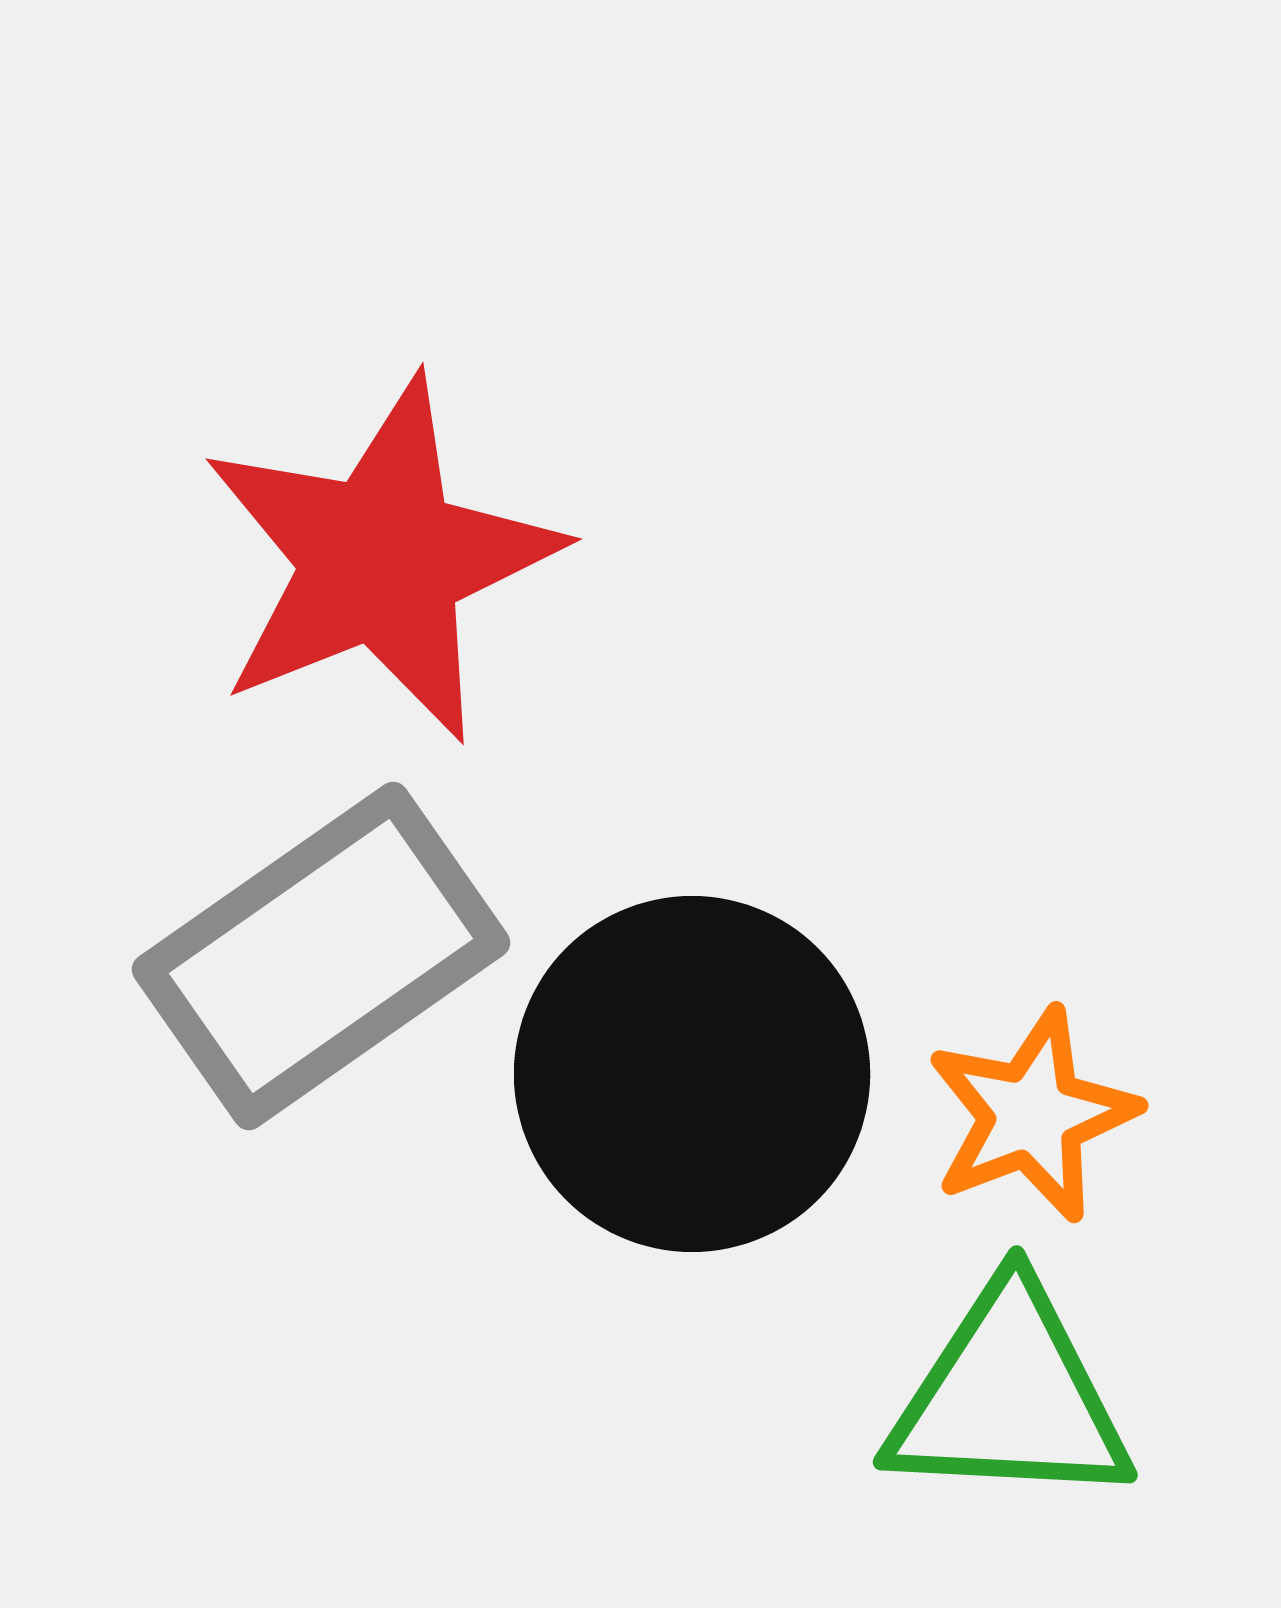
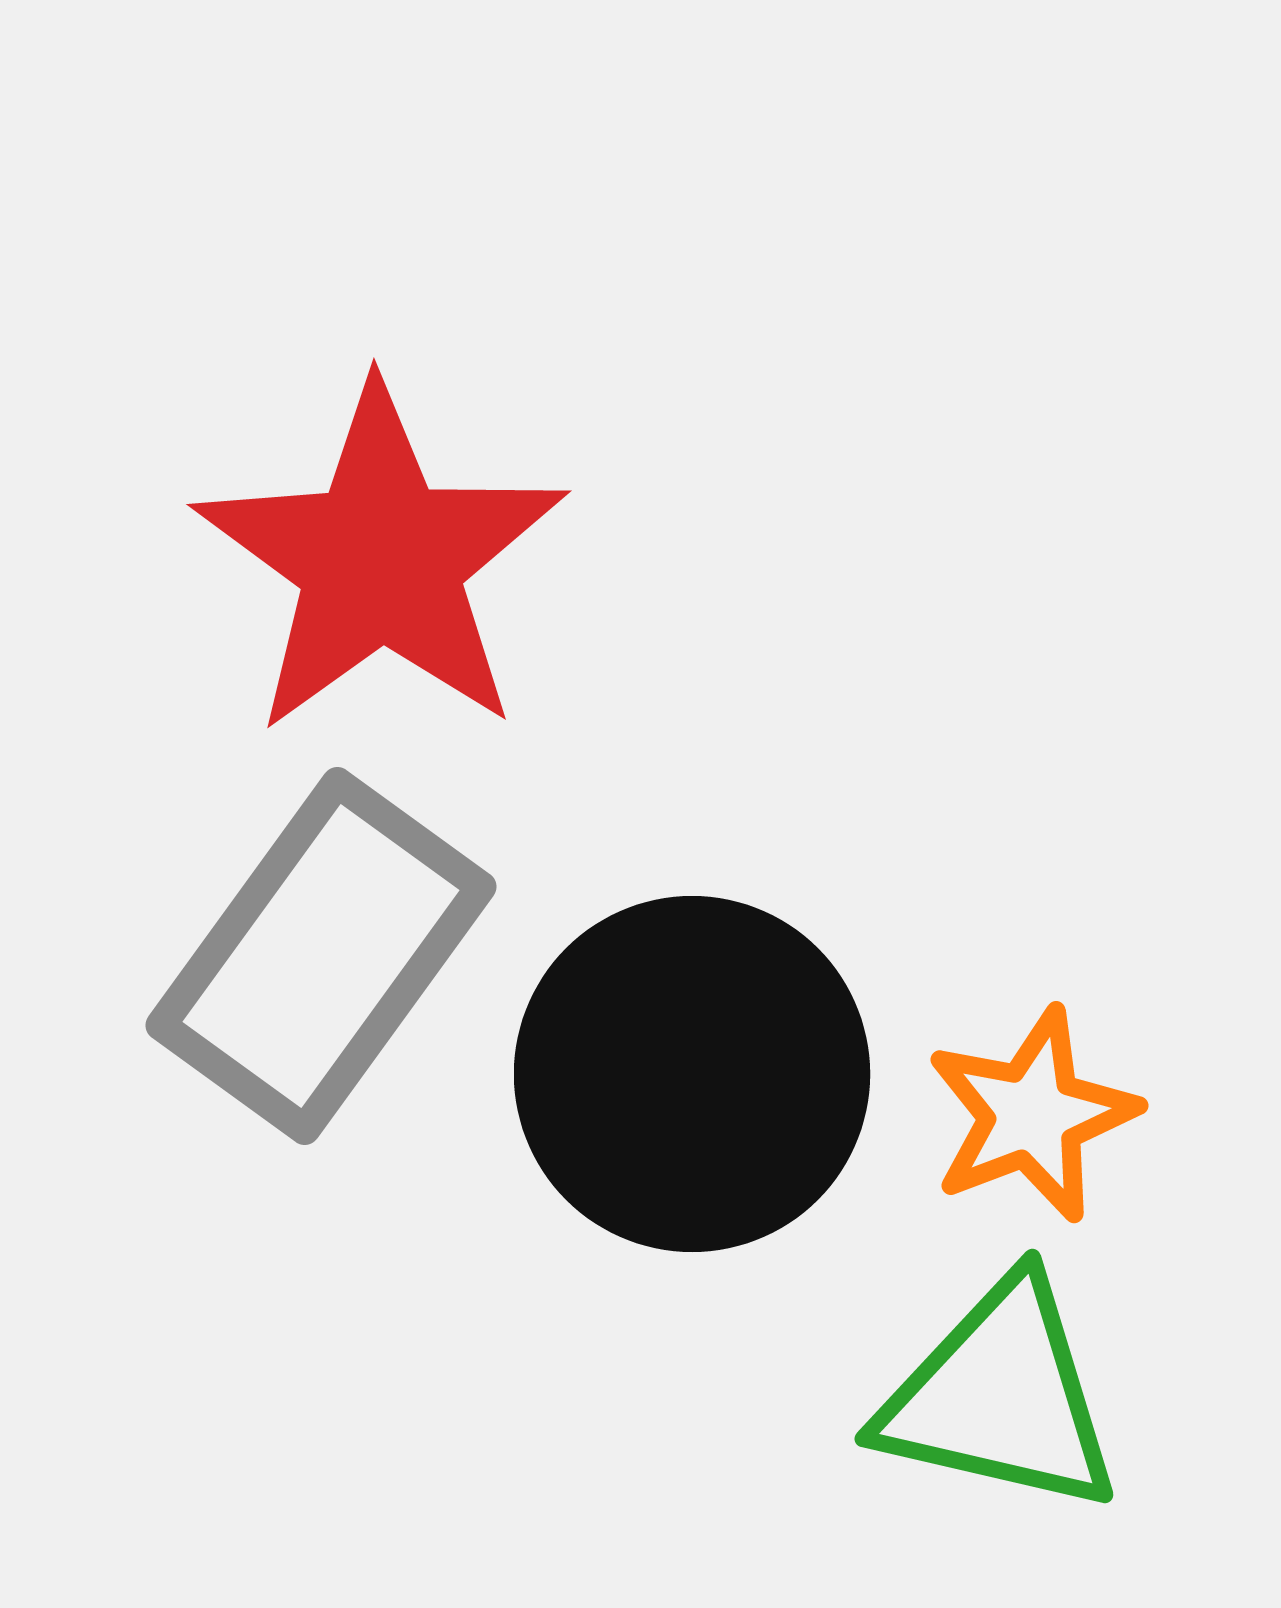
red star: rotated 14 degrees counterclockwise
gray rectangle: rotated 19 degrees counterclockwise
green triangle: moved 9 px left; rotated 10 degrees clockwise
